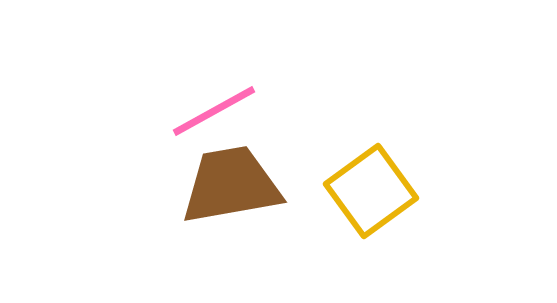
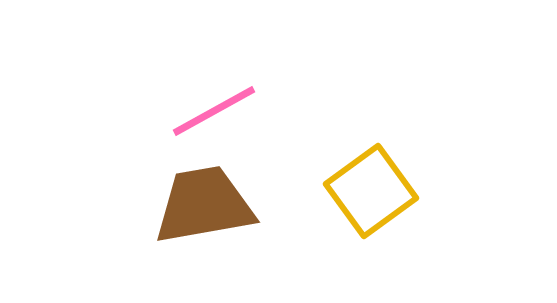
brown trapezoid: moved 27 px left, 20 px down
